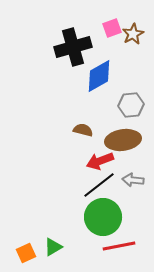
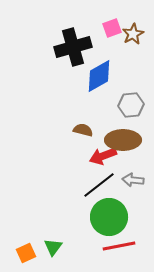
brown ellipse: rotated 8 degrees clockwise
red arrow: moved 3 px right, 5 px up
green circle: moved 6 px right
green triangle: rotated 24 degrees counterclockwise
